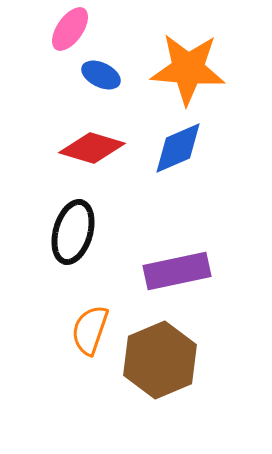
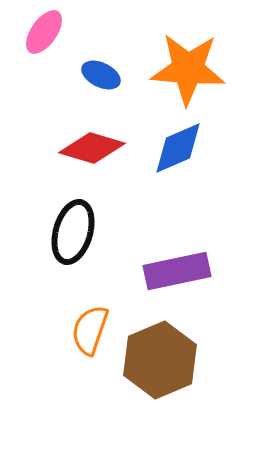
pink ellipse: moved 26 px left, 3 px down
